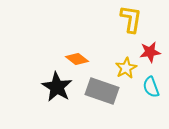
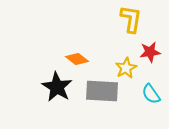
cyan semicircle: moved 7 px down; rotated 15 degrees counterclockwise
gray rectangle: rotated 16 degrees counterclockwise
